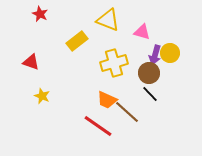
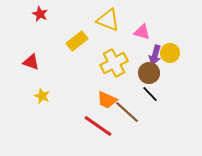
yellow cross: rotated 12 degrees counterclockwise
